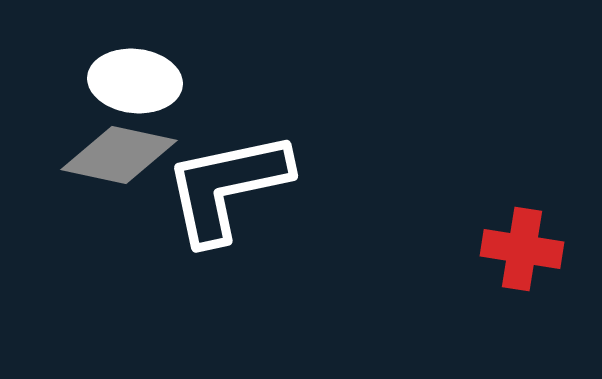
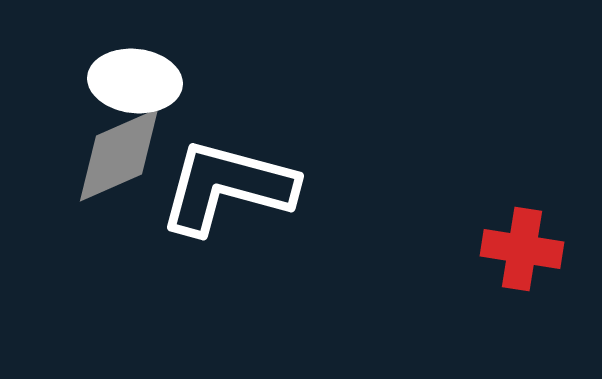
gray diamond: rotated 36 degrees counterclockwise
white L-shape: rotated 27 degrees clockwise
